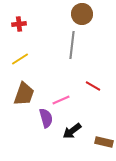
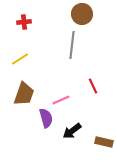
red cross: moved 5 px right, 2 px up
red line: rotated 35 degrees clockwise
